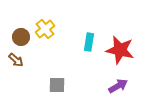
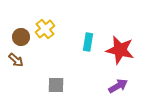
cyan rectangle: moved 1 px left
gray square: moved 1 px left
